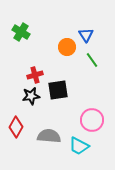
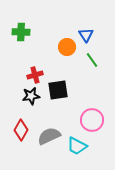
green cross: rotated 30 degrees counterclockwise
red diamond: moved 5 px right, 3 px down
gray semicircle: rotated 30 degrees counterclockwise
cyan trapezoid: moved 2 px left
